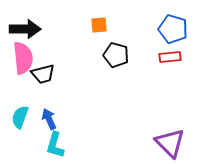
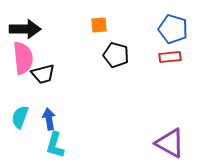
blue arrow: rotated 15 degrees clockwise
purple triangle: rotated 16 degrees counterclockwise
